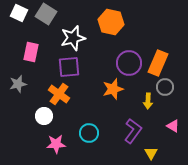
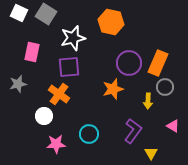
pink rectangle: moved 1 px right
cyan circle: moved 1 px down
